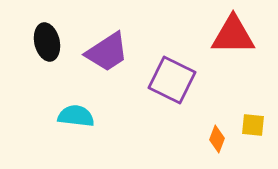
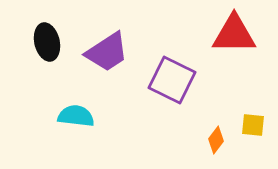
red triangle: moved 1 px right, 1 px up
orange diamond: moved 1 px left, 1 px down; rotated 16 degrees clockwise
